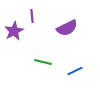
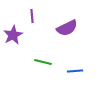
purple star: moved 1 px left, 4 px down
blue line: rotated 21 degrees clockwise
